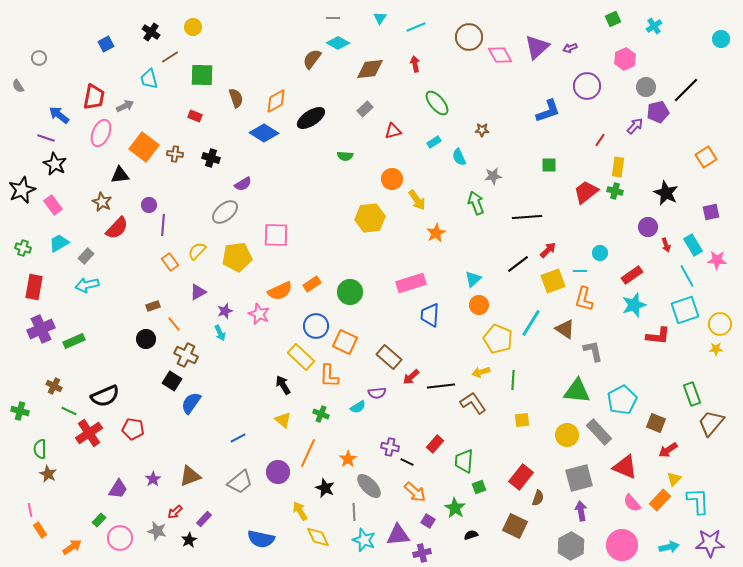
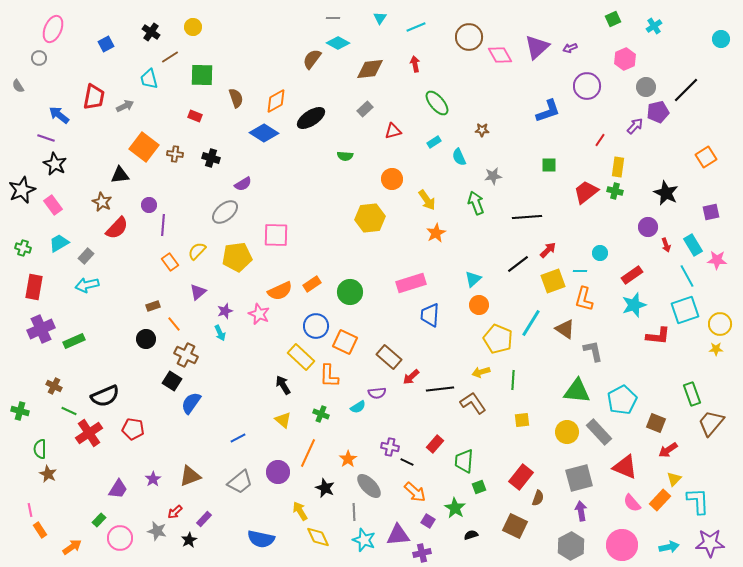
pink ellipse at (101, 133): moved 48 px left, 104 px up
yellow arrow at (417, 200): moved 10 px right
purple triangle at (198, 292): rotated 12 degrees counterclockwise
black line at (441, 386): moved 1 px left, 3 px down
yellow circle at (567, 435): moved 3 px up
